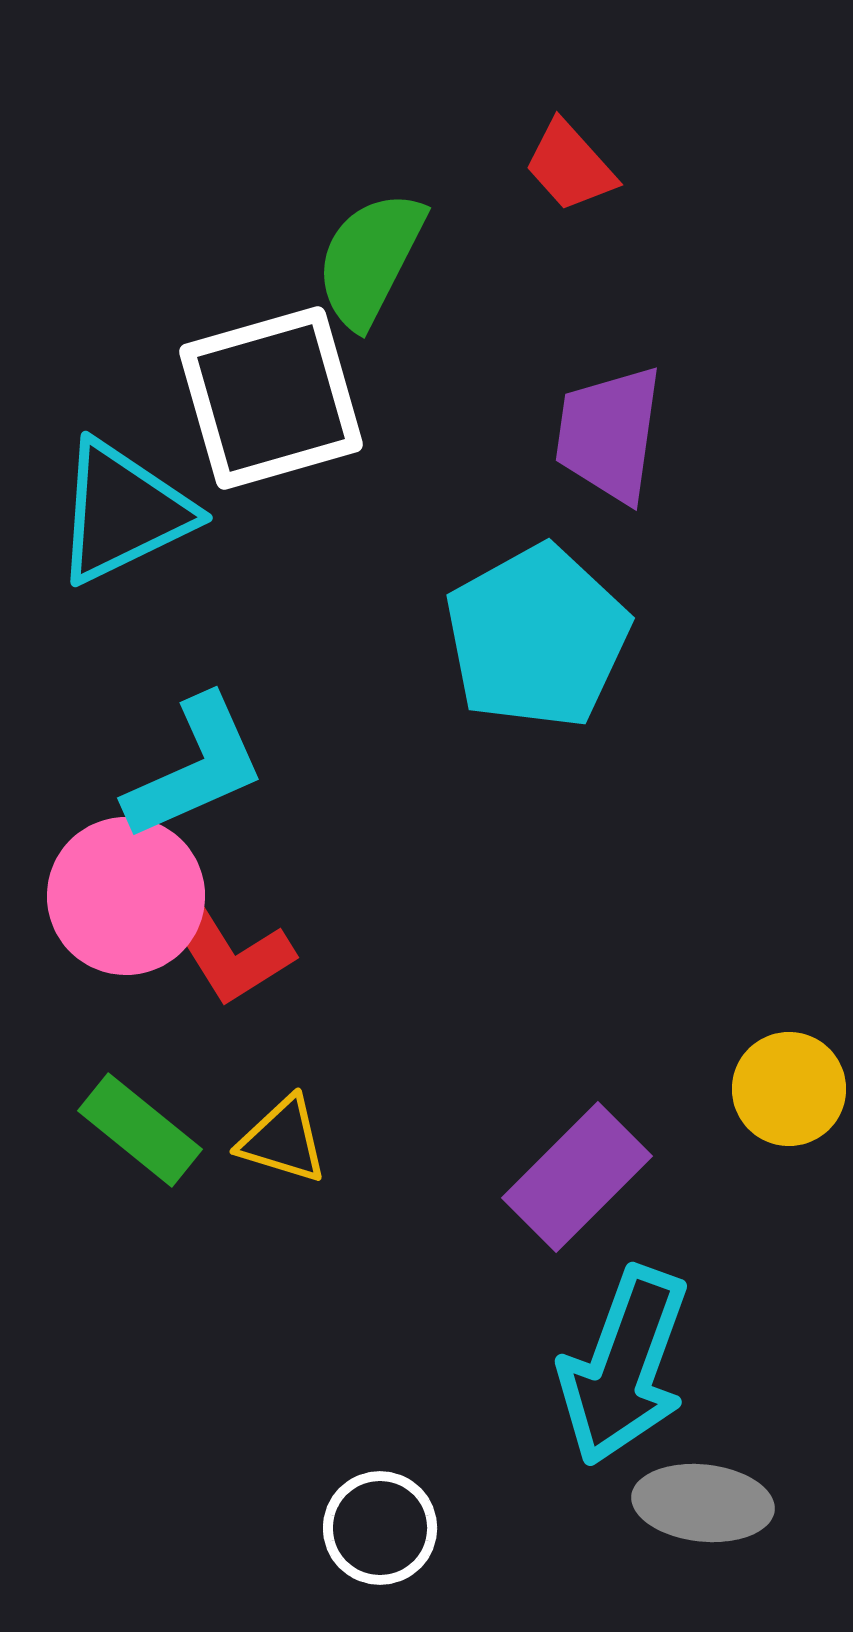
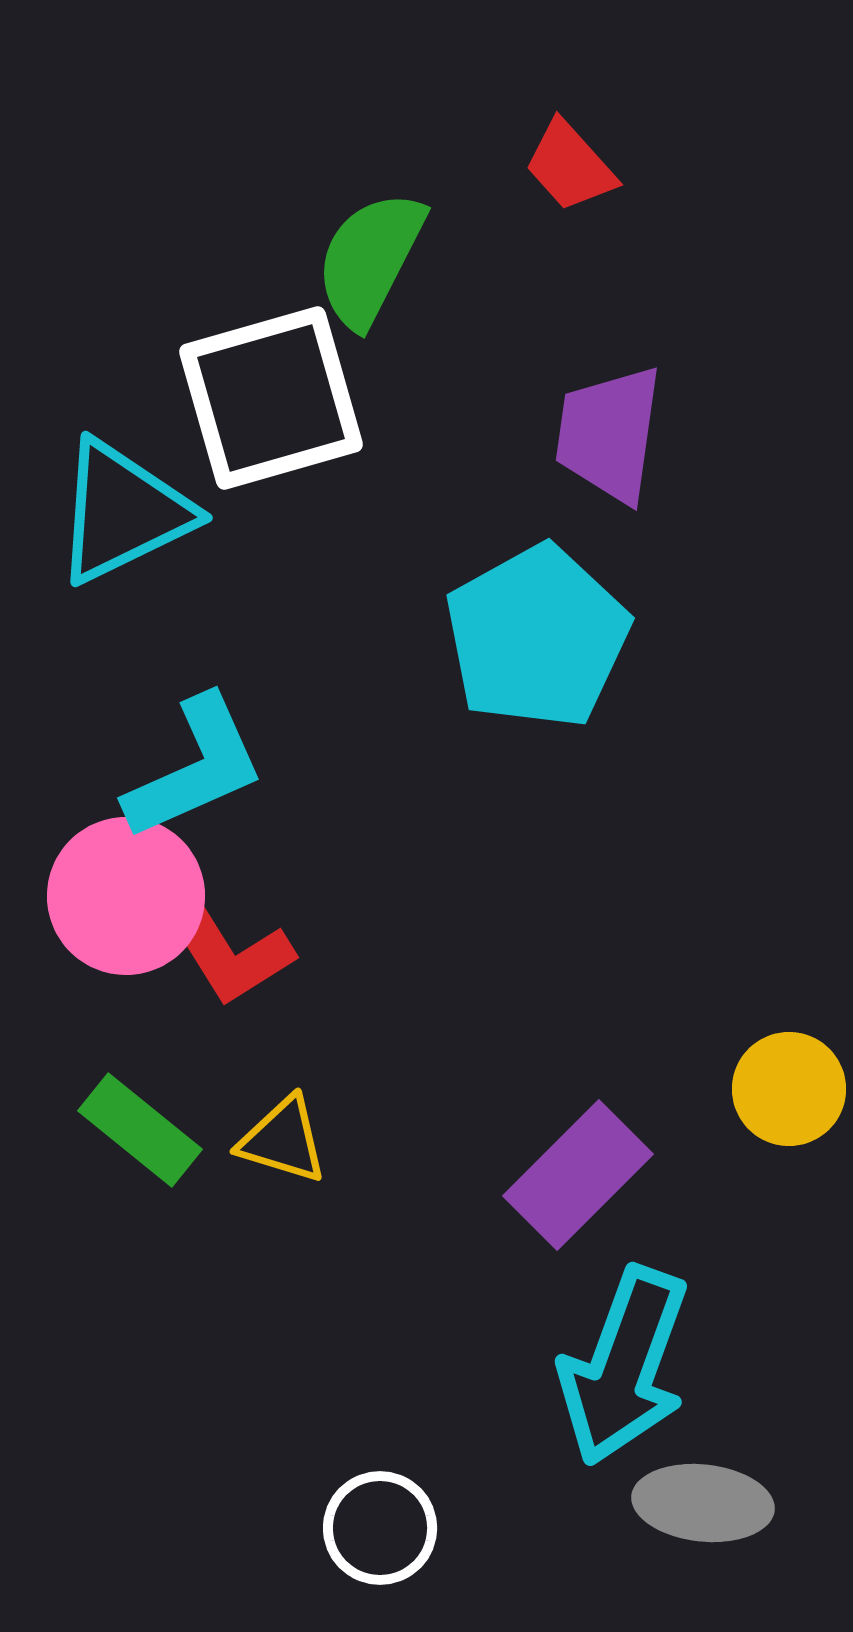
purple rectangle: moved 1 px right, 2 px up
